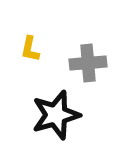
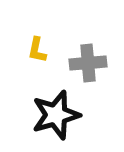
yellow L-shape: moved 7 px right, 1 px down
